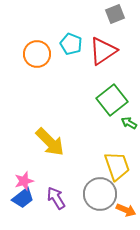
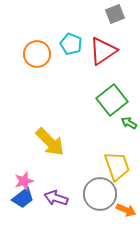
purple arrow: rotated 40 degrees counterclockwise
